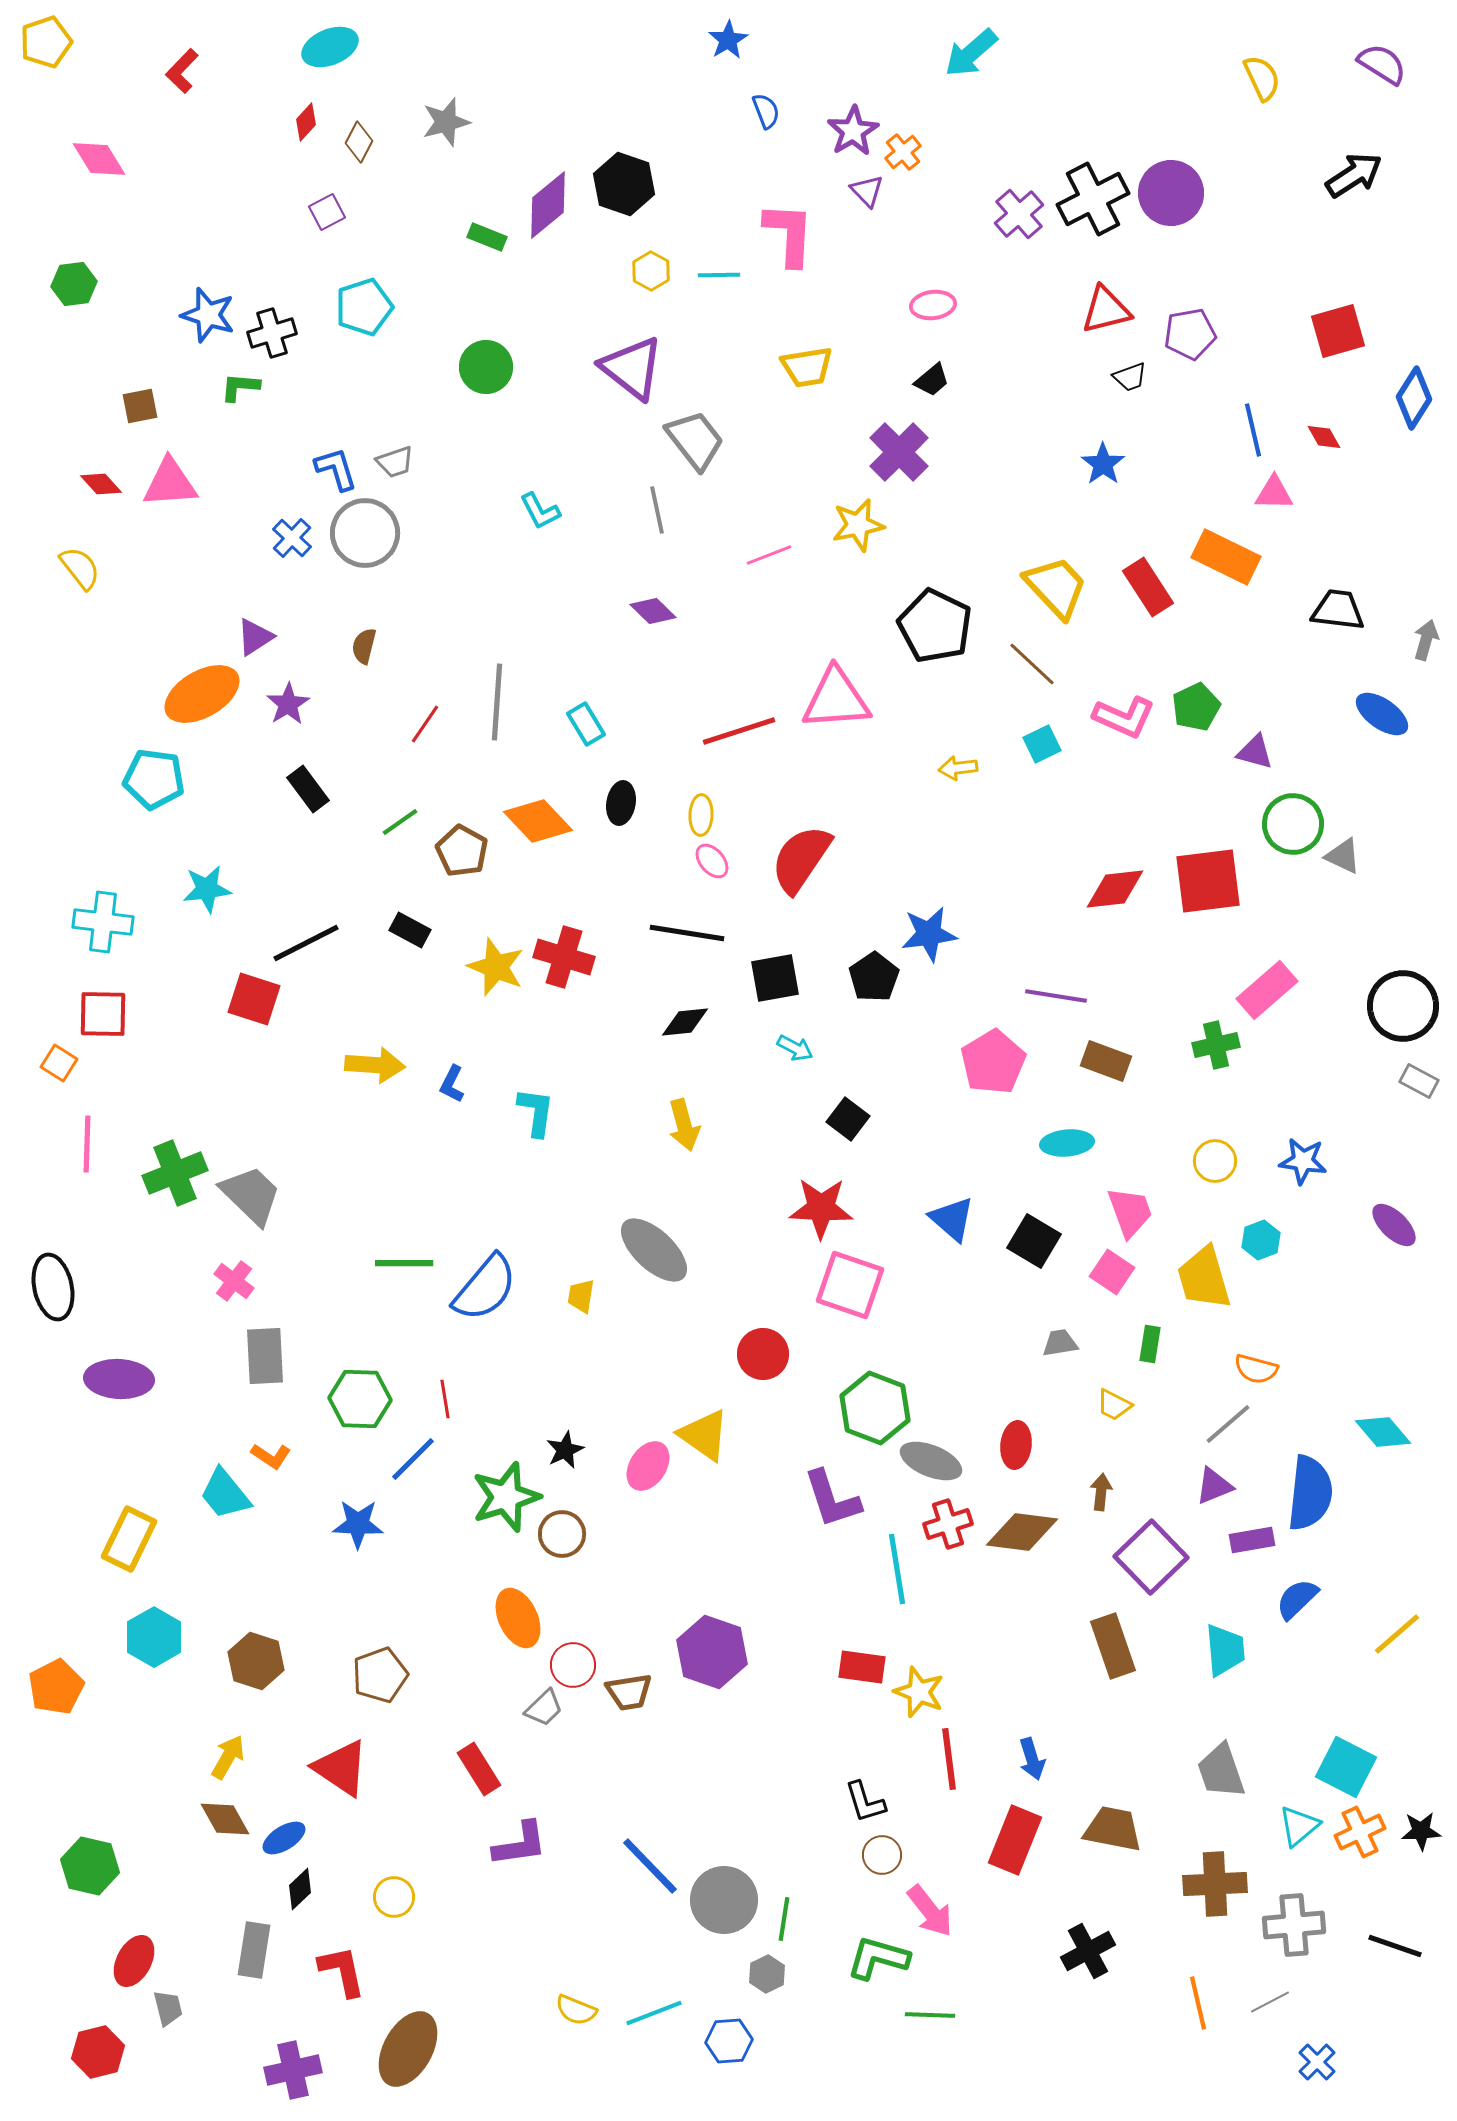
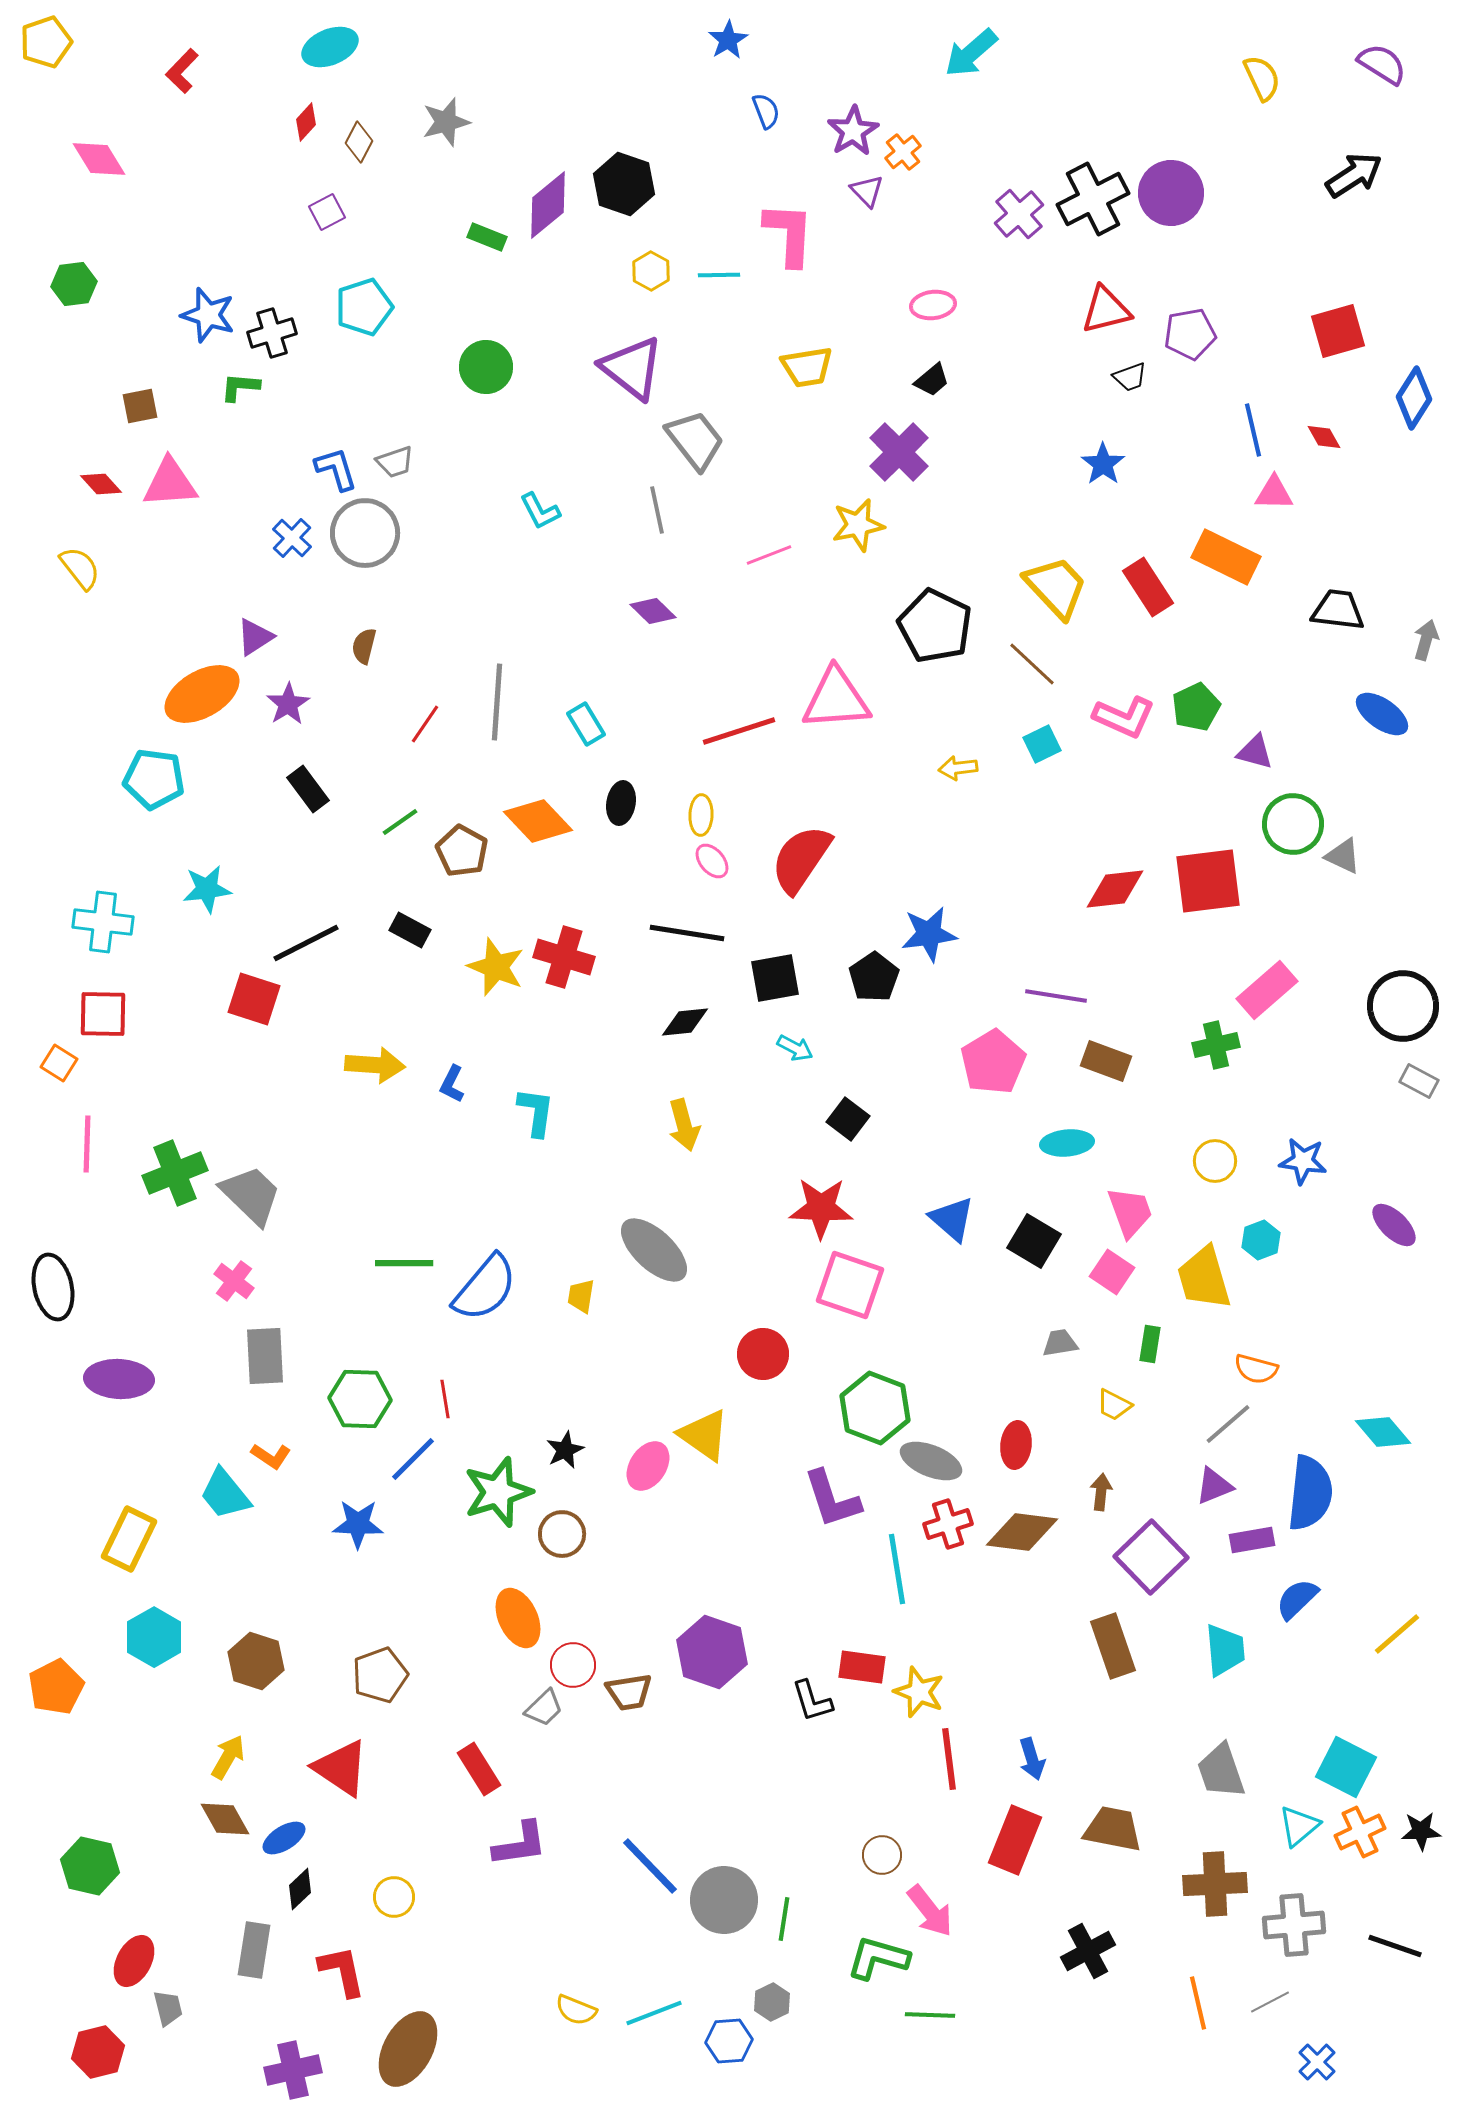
green star at (506, 1497): moved 8 px left, 5 px up
black L-shape at (865, 1802): moved 53 px left, 101 px up
gray hexagon at (767, 1974): moved 5 px right, 28 px down
